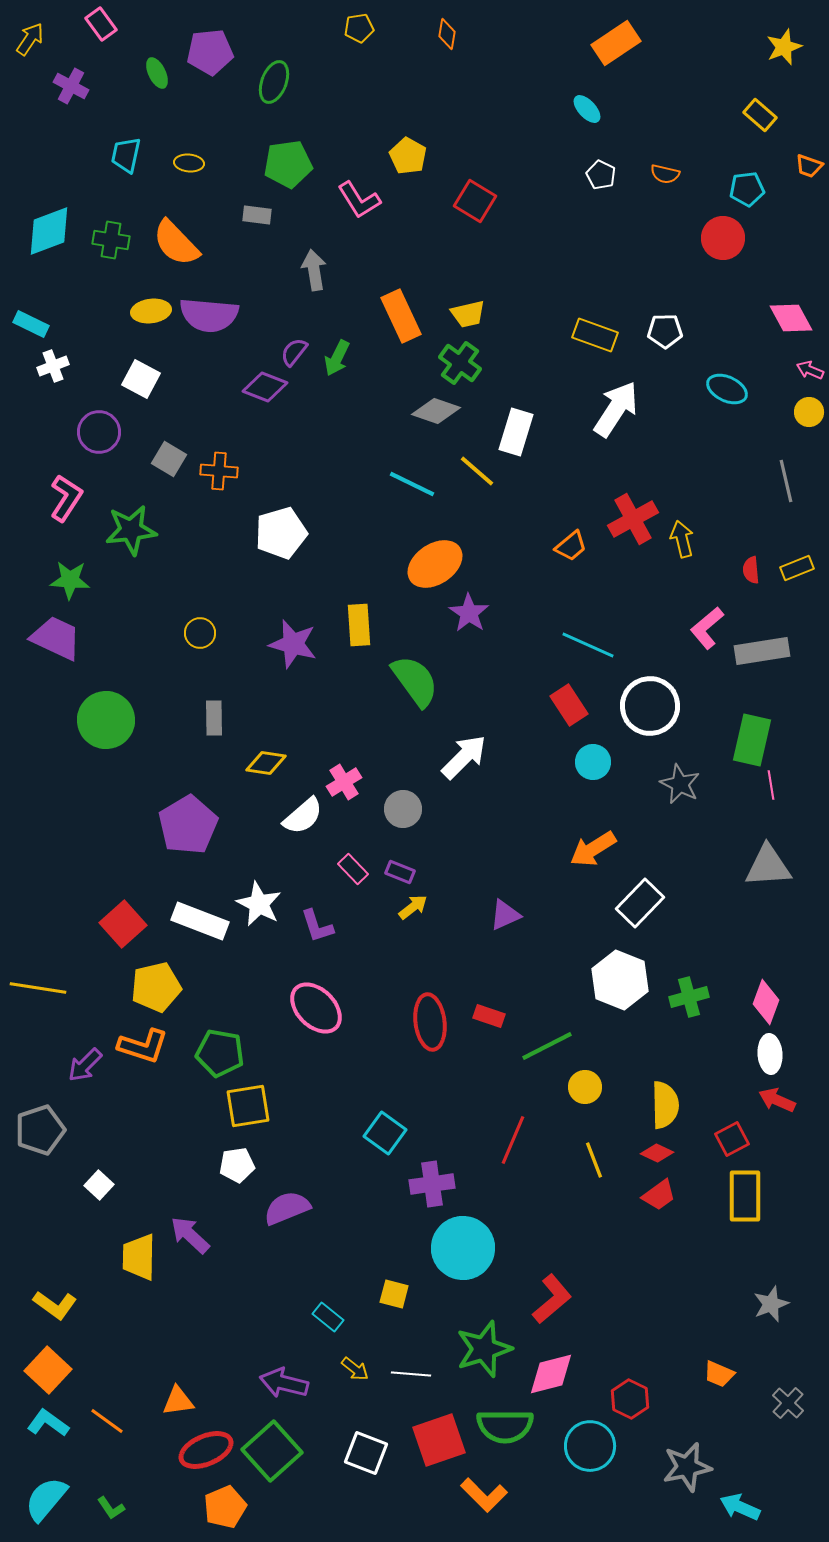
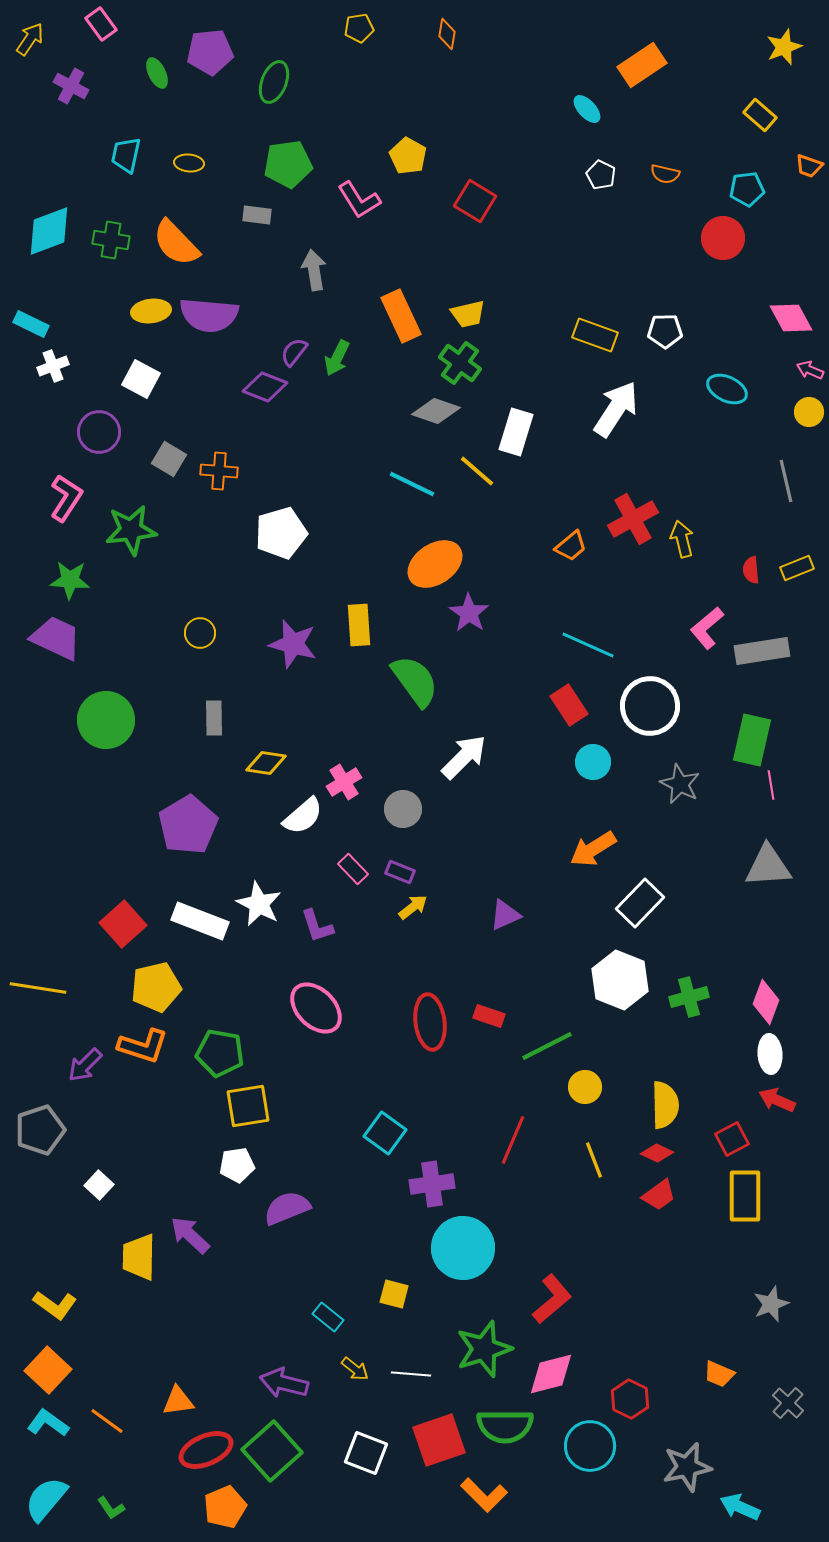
orange rectangle at (616, 43): moved 26 px right, 22 px down
